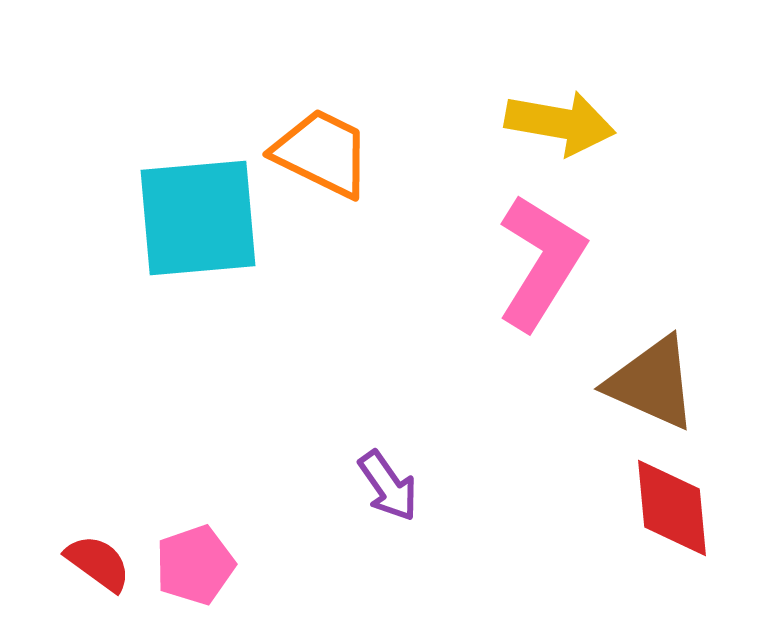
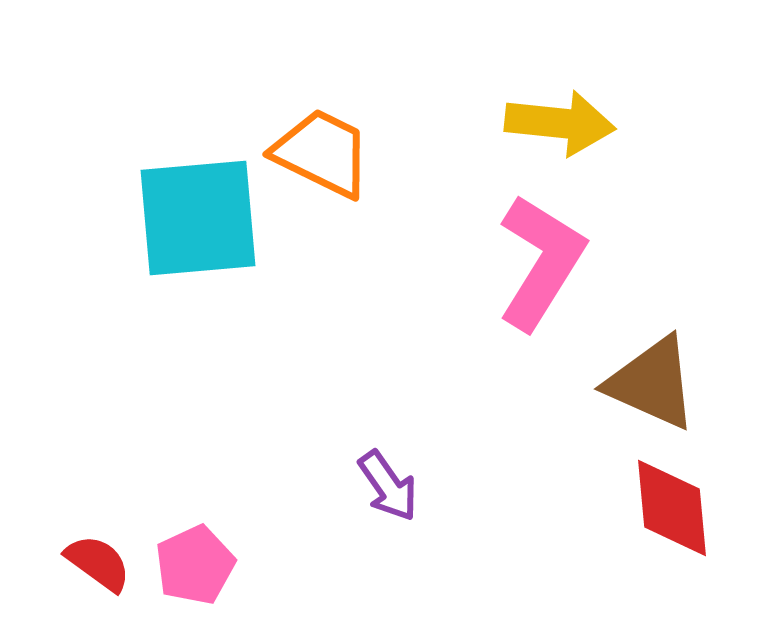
yellow arrow: rotated 4 degrees counterclockwise
pink pentagon: rotated 6 degrees counterclockwise
